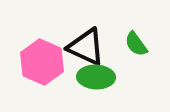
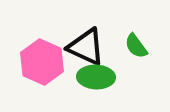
green semicircle: moved 2 px down
